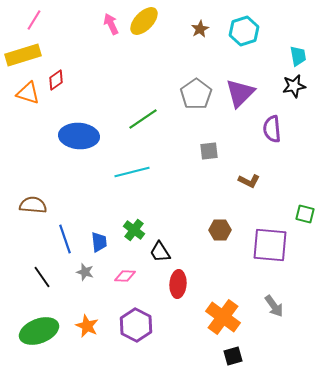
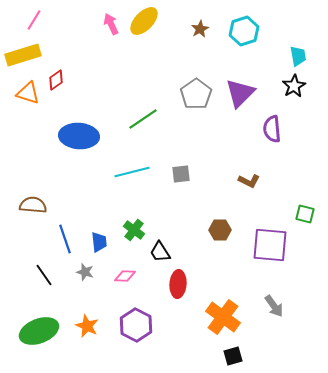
black star: rotated 20 degrees counterclockwise
gray square: moved 28 px left, 23 px down
black line: moved 2 px right, 2 px up
